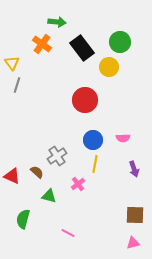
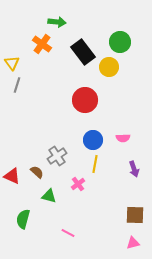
black rectangle: moved 1 px right, 4 px down
